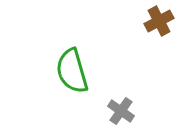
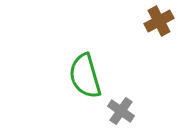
green semicircle: moved 13 px right, 5 px down
